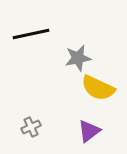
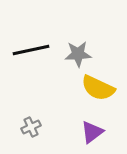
black line: moved 16 px down
gray star: moved 4 px up; rotated 8 degrees clockwise
purple triangle: moved 3 px right, 1 px down
